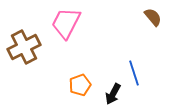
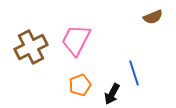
brown semicircle: rotated 108 degrees clockwise
pink trapezoid: moved 10 px right, 17 px down
brown cross: moved 7 px right
black arrow: moved 1 px left
